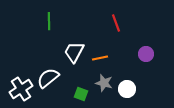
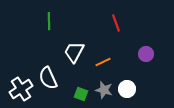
orange line: moved 3 px right, 4 px down; rotated 14 degrees counterclockwise
white semicircle: rotated 75 degrees counterclockwise
gray star: moved 7 px down
